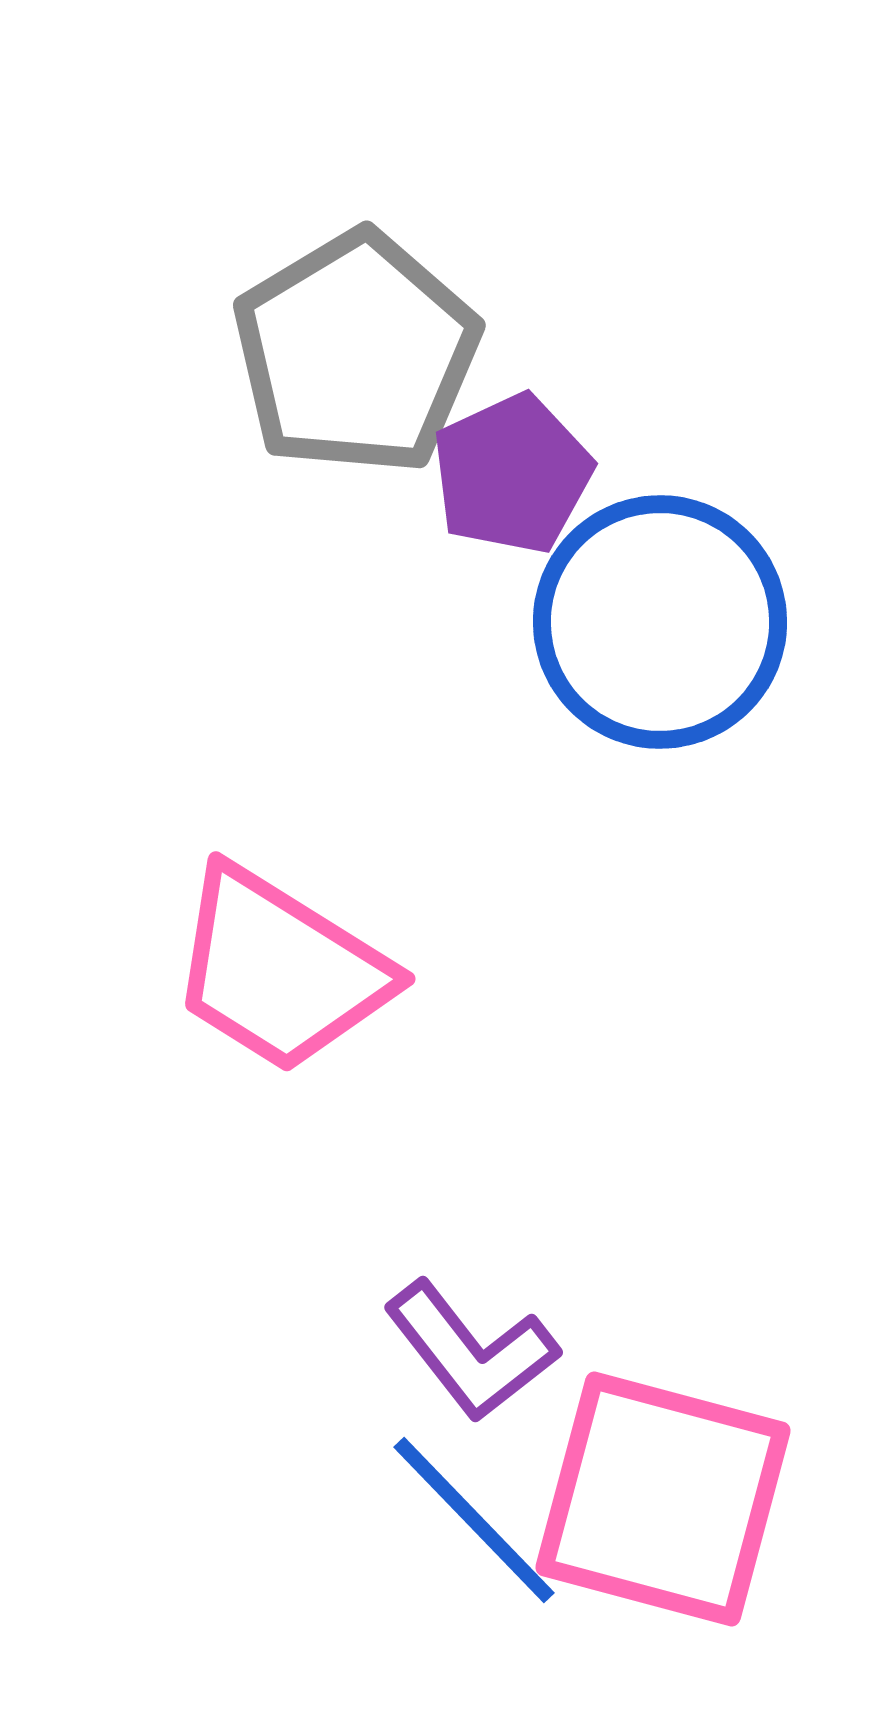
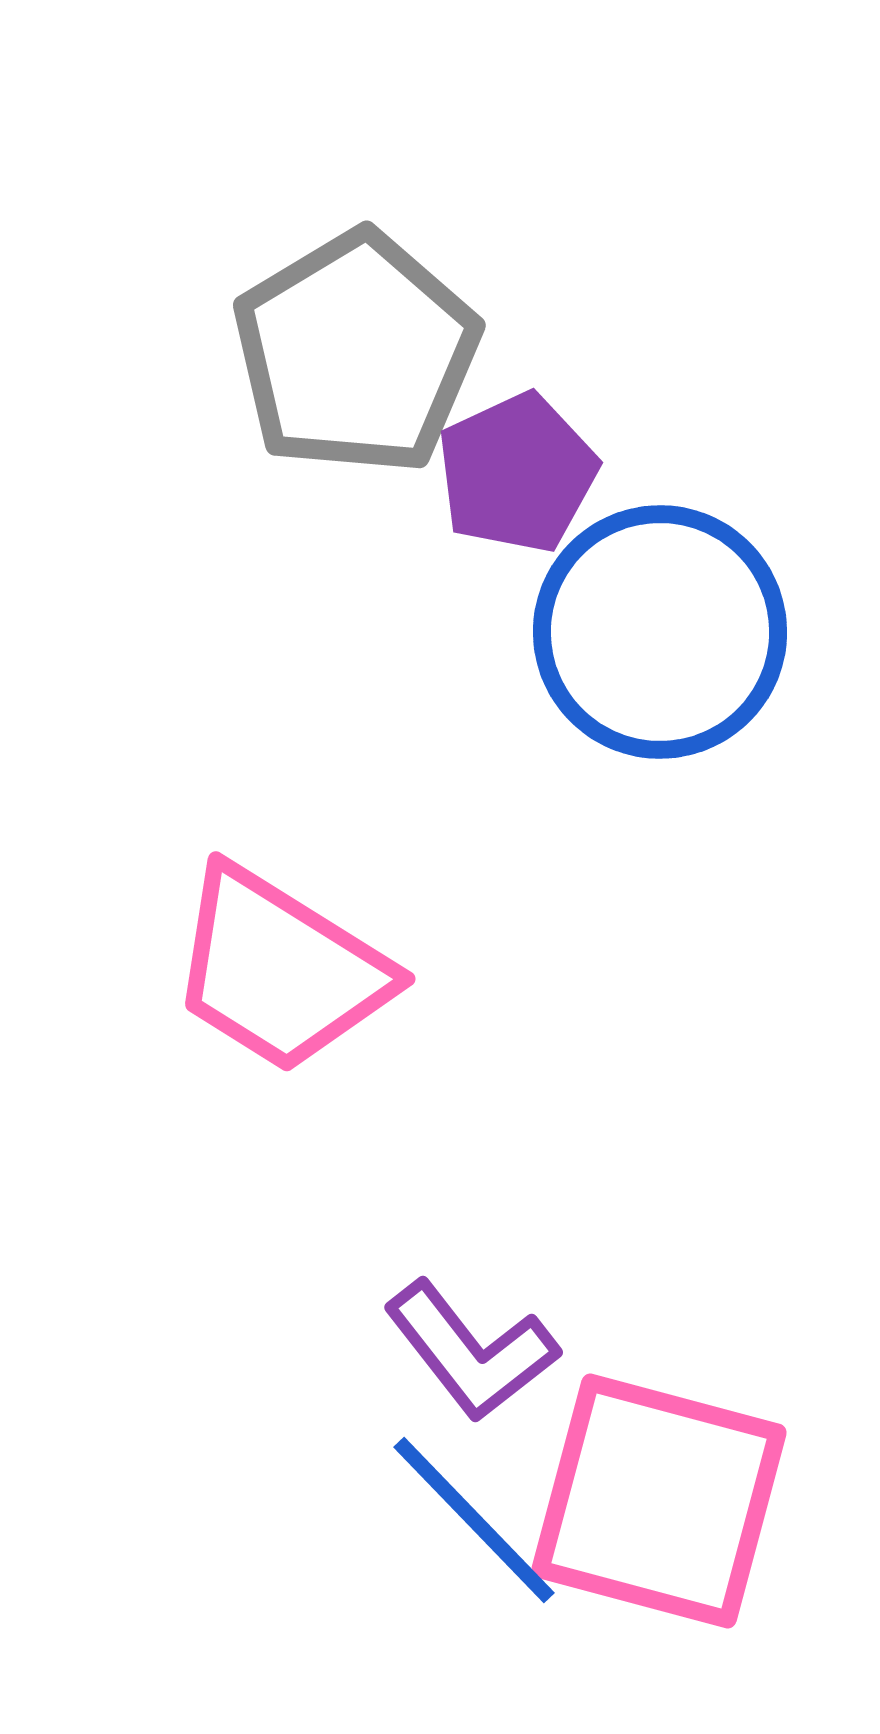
purple pentagon: moved 5 px right, 1 px up
blue circle: moved 10 px down
pink square: moved 4 px left, 2 px down
